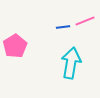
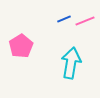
blue line: moved 1 px right, 8 px up; rotated 16 degrees counterclockwise
pink pentagon: moved 6 px right
